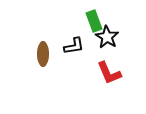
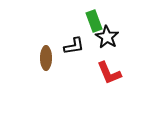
brown ellipse: moved 3 px right, 4 px down
